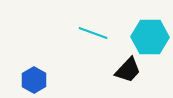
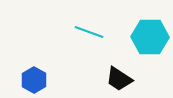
cyan line: moved 4 px left, 1 px up
black trapezoid: moved 9 px left, 9 px down; rotated 80 degrees clockwise
